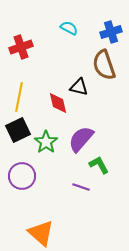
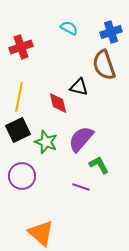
green star: rotated 15 degrees counterclockwise
